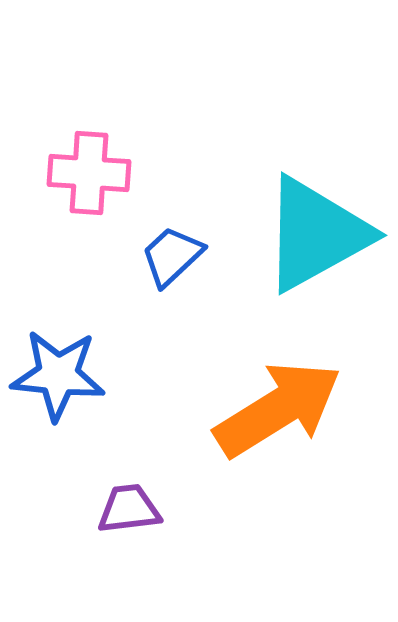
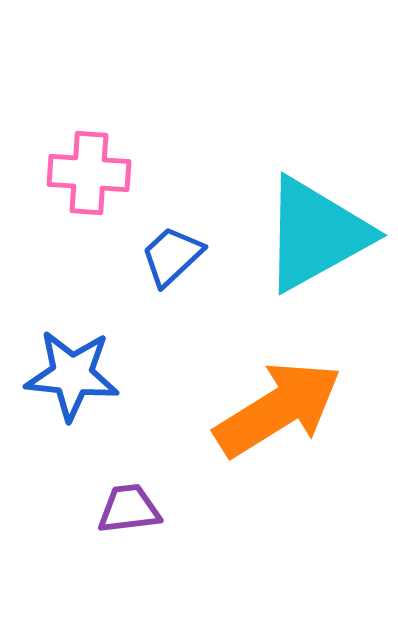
blue star: moved 14 px right
